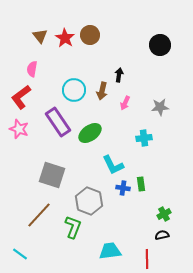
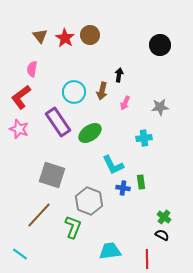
cyan circle: moved 2 px down
green rectangle: moved 2 px up
green cross: moved 3 px down; rotated 24 degrees counterclockwise
black semicircle: rotated 40 degrees clockwise
